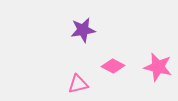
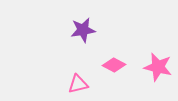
pink diamond: moved 1 px right, 1 px up
